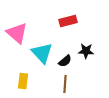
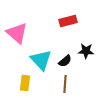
cyan triangle: moved 1 px left, 7 px down
yellow rectangle: moved 2 px right, 2 px down
